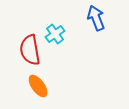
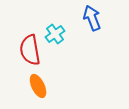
blue arrow: moved 4 px left
orange ellipse: rotated 10 degrees clockwise
